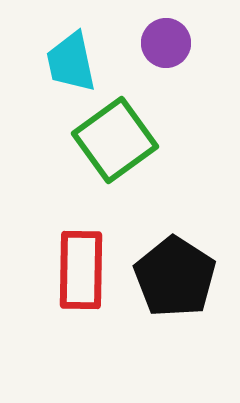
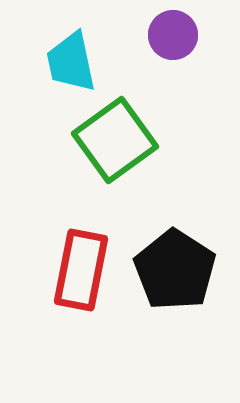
purple circle: moved 7 px right, 8 px up
red rectangle: rotated 10 degrees clockwise
black pentagon: moved 7 px up
